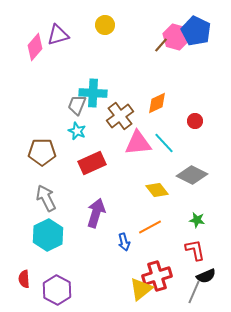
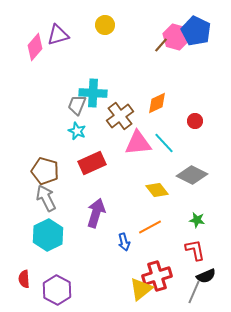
brown pentagon: moved 3 px right, 19 px down; rotated 16 degrees clockwise
